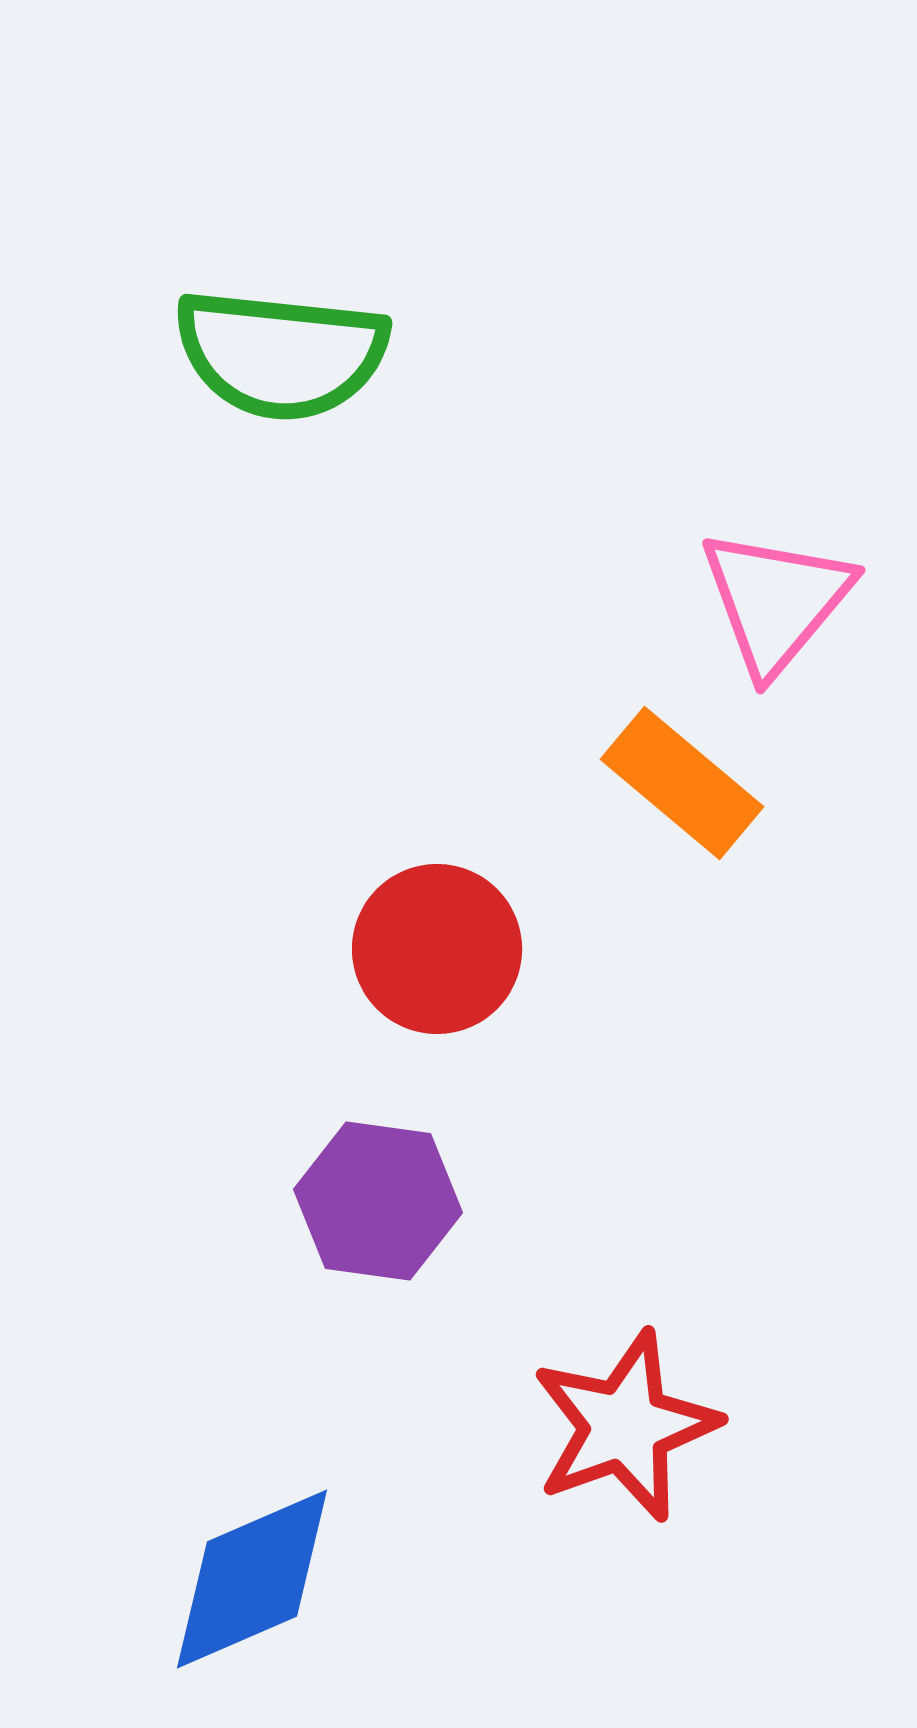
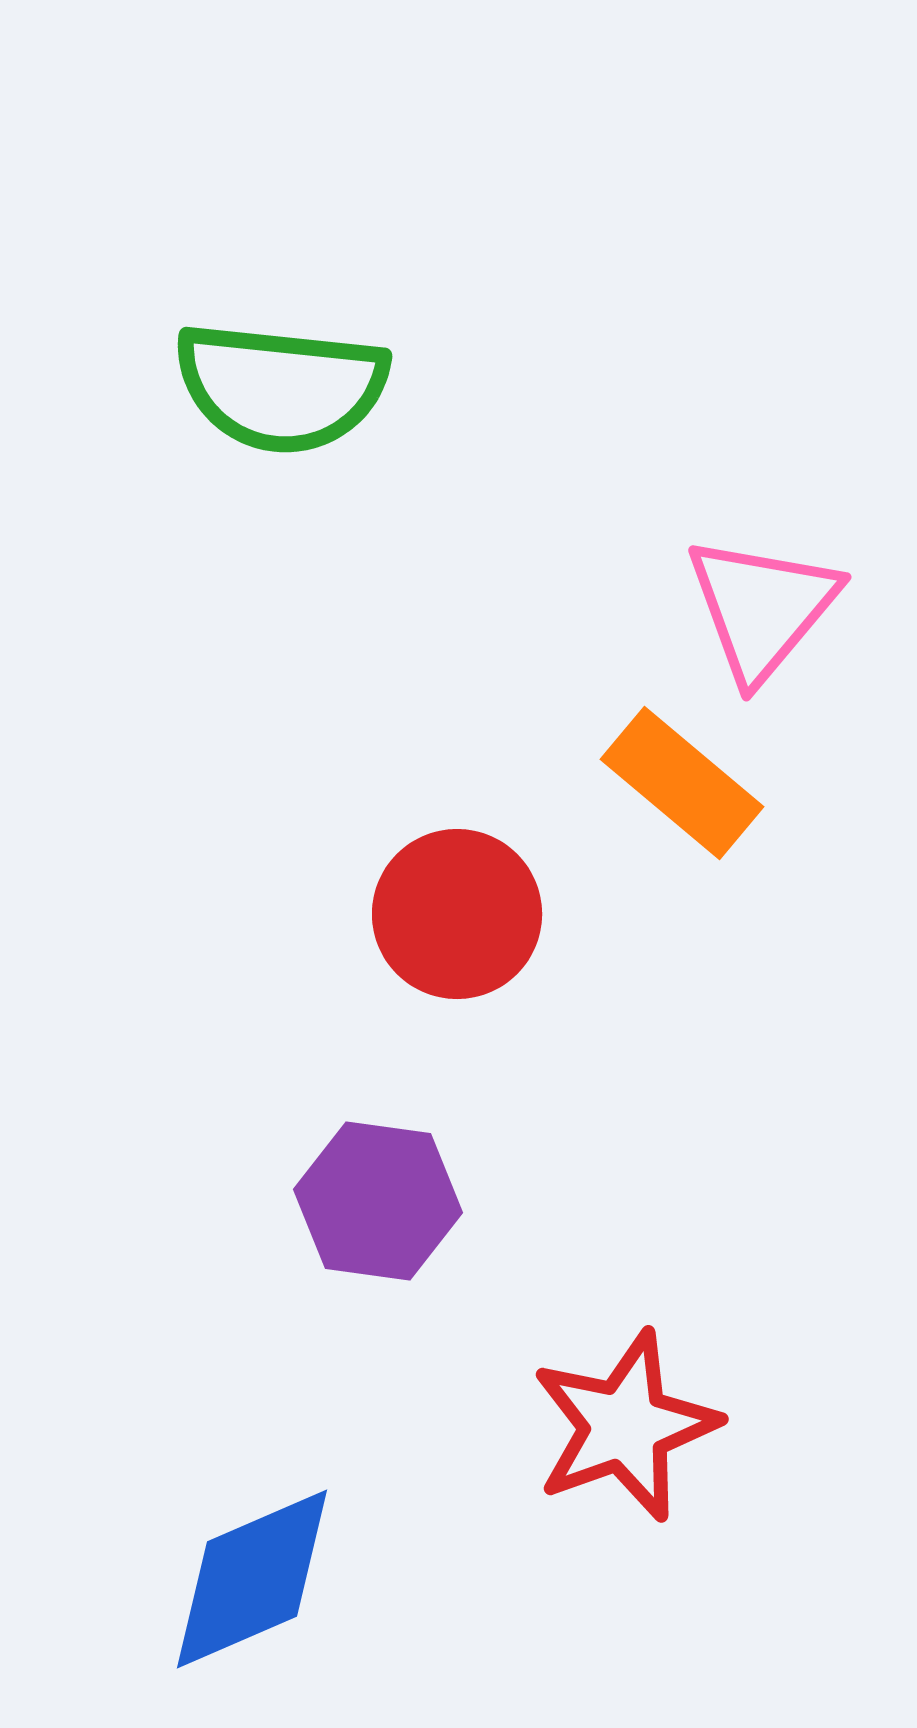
green semicircle: moved 33 px down
pink triangle: moved 14 px left, 7 px down
red circle: moved 20 px right, 35 px up
